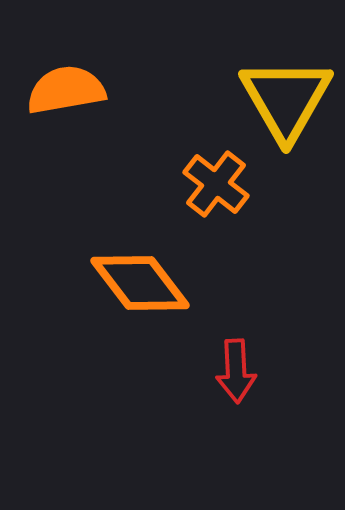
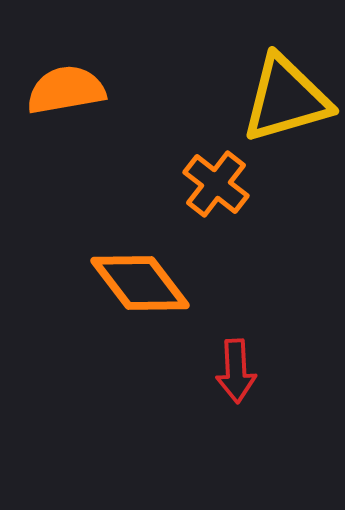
yellow triangle: rotated 44 degrees clockwise
